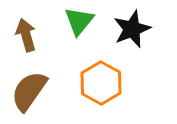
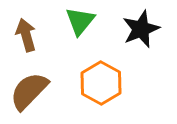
green triangle: moved 1 px right
black star: moved 9 px right
brown semicircle: rotated 9 degrees clockwise
